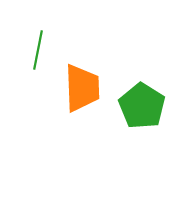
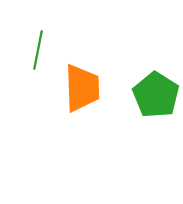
green pentagon: moved 14 px right, 11 px up
